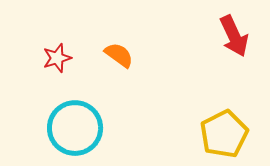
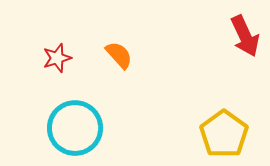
red arrow: moved 11 px right
orange semicircle: rotated 12 degrees clockwise
yellow pentagon: rotated 9 degrees counterclockwise
